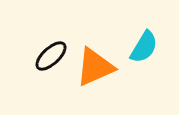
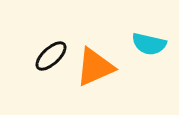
cyan semicircle: moved 5 px right, 3 px up; rotated 72 degrees clockwise
